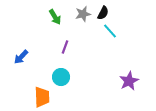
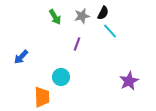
gray star: moved 1 px left, 2 px down
purple line: moved 12 px right, 3 px up
